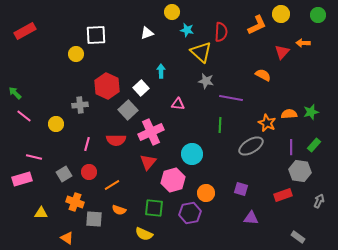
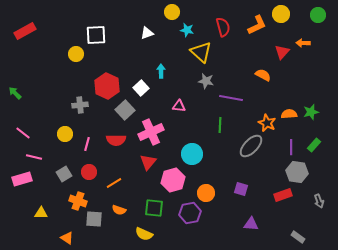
red semicircle at (221, 32): moved 2 px right, 5 px up; rotated 18 degrees counterclockwise
pink triangle at (178, 104): moved 1 px right, 2 px down
gray square at (128, 110): moved 3 px left
pink line at (24, 116): moved 1 px left, 17 px down
yellow circle at (56, 124): moved 9 px right, 10 px down
gray ellipse at (251, 146): rotated 15 degrees counterclockwise
gray hexagon at (300, 171): moved 3 px left, 1 px down
orange line at (112, 185): moved 2 px right, 2 px up
gray arrow at (319, 201): rotated 136 degrees clockwise
orange cross at (75, 202): moved 3 px right, 1 px up
purple triangle at (251, 218): moved 6 px down
